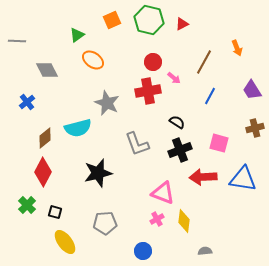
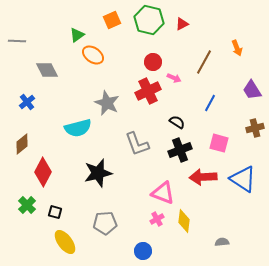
orange ellipse: moved 5 px up
pink arrow: rotated 16 degrees counterclockwise
red cross: rotated 15 degrees counterclockwise
blue line: moved 7 px down
brown diamond: moved 23 px left, 6 px down
blue triangle: rotated 24 degrees clockwise
gray semicircle: moved 17 px right, 9 px up
